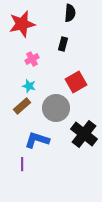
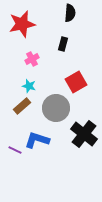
purple line: moved 7 px left, 14 px up; rotated 64 degrees counterclockwise
